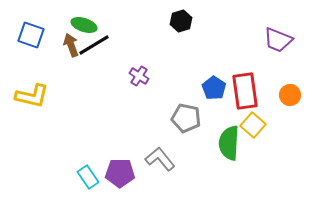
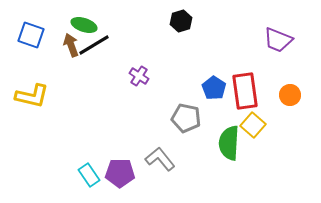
cyan rectangle: moved 1 px right, 2 px up
